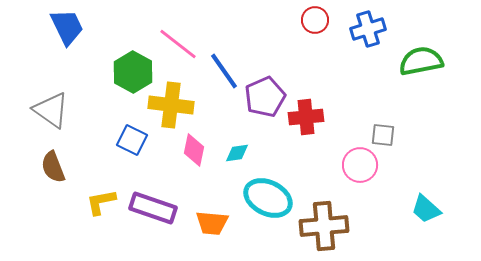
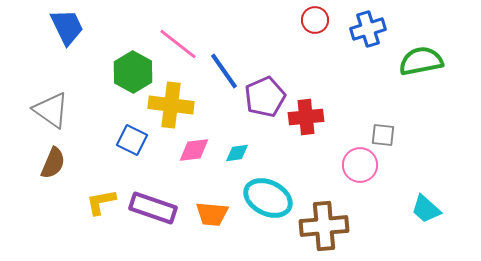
pink diamond: rotated 72 degrees clockwise
brown semicircle: moved 4 px up; rotated 136 degrees counterclockwise
orange trapezoid: moved 9 px up
